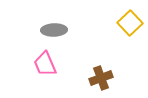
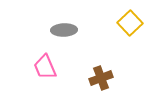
gray ellipse: moved 10 px right
pink trapezoid: moved 3 px down
